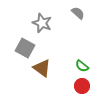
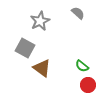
gray star: moved 2 px left, 2 px up; rotated 24 degrees clockwise
red circle: moved 6 px right, 1 px up
